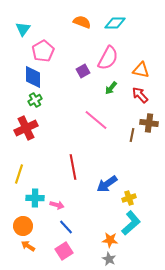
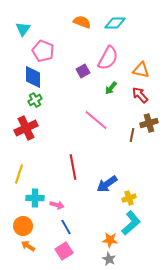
pink pentagon: rotated 20 degrees counterclockwise
brown cross: rotated 24 degrees counterclockwise
blue line: rotated 14 degrees clockwise
